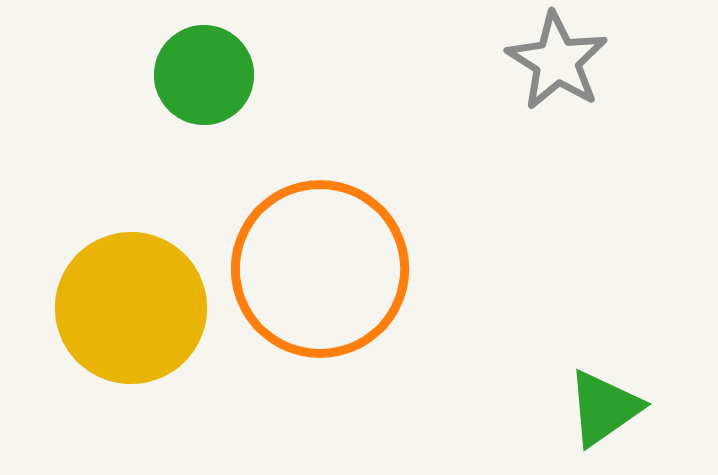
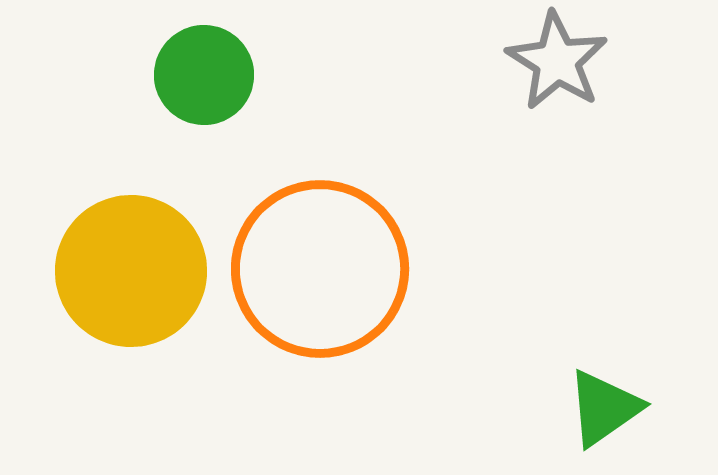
yellow circle: moved 37 px up
